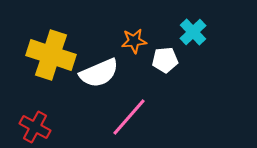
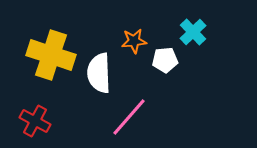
white semicircle: rotated 111 degrees clockwise
red cross: moved 6 px up
